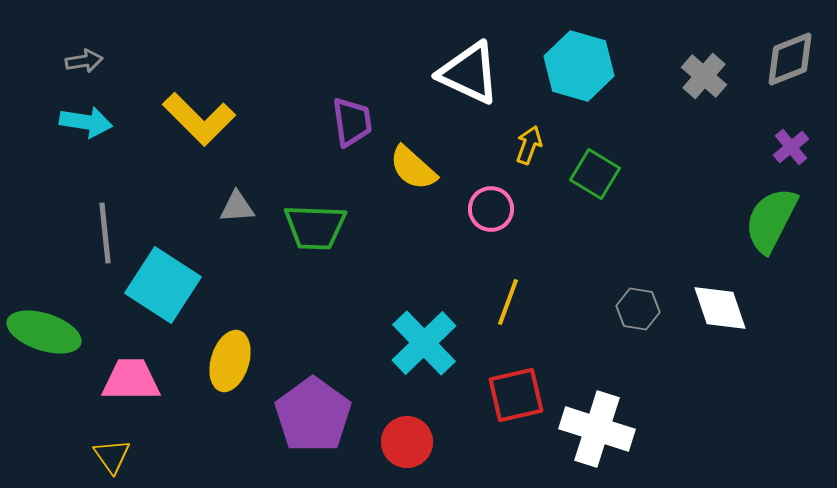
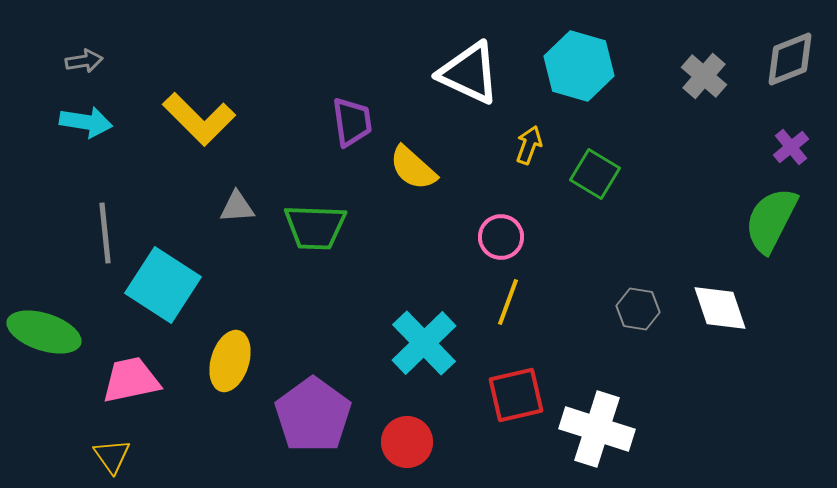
pink circle: moved 10 px right, 28 px down
pink trapezoid: rotated 12 degrees counterclockwise
